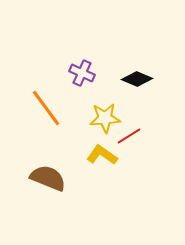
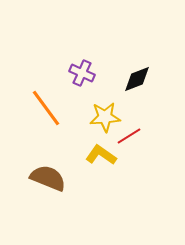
black diamond: rotated 44 degrees counterclockwise
yellow star: moved 1 px up
yellow L-shape: moved 1 px left
